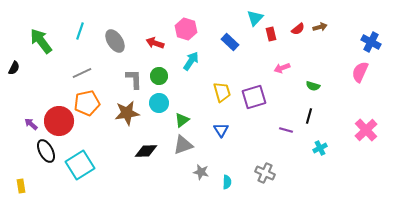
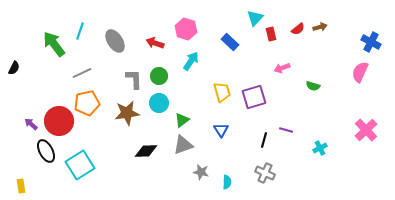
green arrow: moved 13 px right, 3 px down
black line: moved 45 px left, 24 px down
